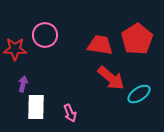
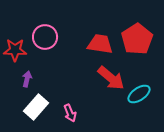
pink circle: moved 2 px down
red trapezoid: moved 1 px up
red star: moved 1 px down
purple arrow: moved 4 px right, 5 px up
white rectangle: rotated 40 degrees clockwise
